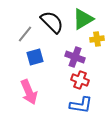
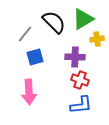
black semicircle: moved 2 px right
purple cross: rotated 18 degrees counterclockwise
pink arrow: rotated 20 degrees clockwise
blue L-shape: rotated 15 degrees counterclockwise
